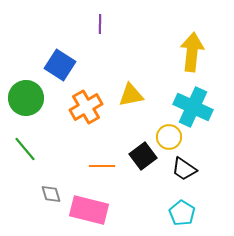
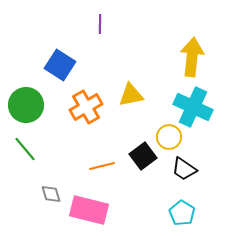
yellow arrow: moved 5 px down
green circle: moved 7 px down
orange line: rotated 15 degrees counterclockwise
